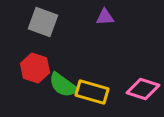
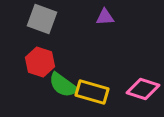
gray square: moved 1 px left, 3 px up
red hexagon: moved 5 px right, 6 px up
